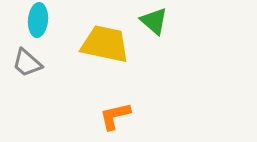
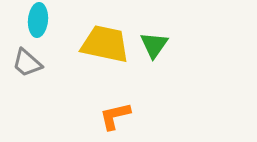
green triangle: moved 24 px down; rotated 24 degrees clockwise
